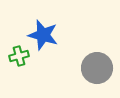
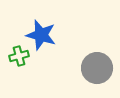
blue star: moved 2 px left
